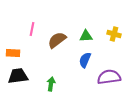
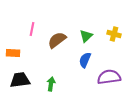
green triangle: rotated 40 degrees counterclockwise
black trapezoid: moved 2 px right, 4 px down
